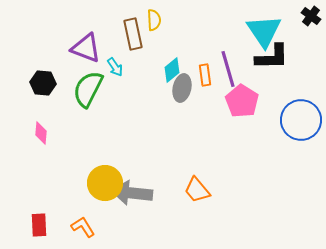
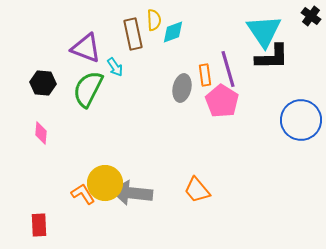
cyan diamond: moved 1 px right, 38 px up; rotated 20 degrees clockwise
pink pentagon: moved 20 px left
orange L-shape: moved 33 px up
